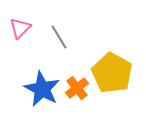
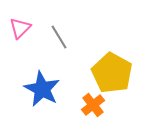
orange cross: moved 16 px right, 17 px down
